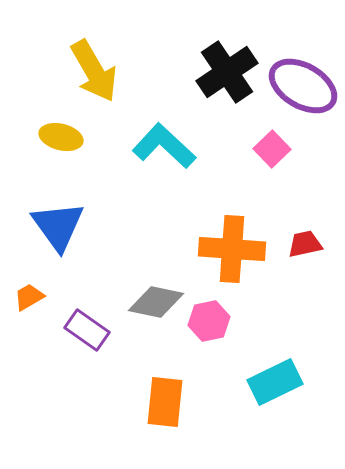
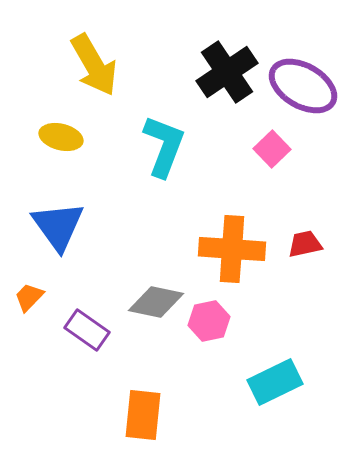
yellow arrow: moved 6 px up
cyan L-shape: rotated 68 degrees clockwise
orange trapezoid: rotated 16 degrees counterclockwise
orange rectangle: moved 22 px left, 13 px down
